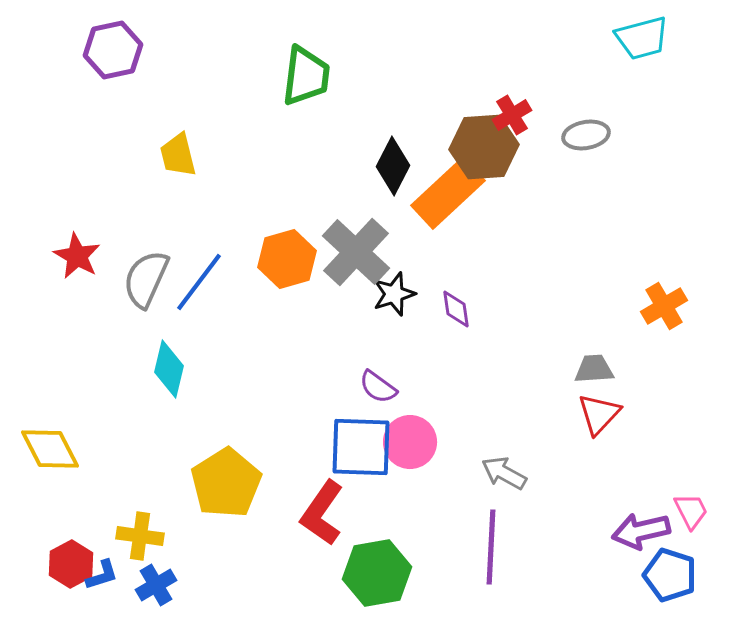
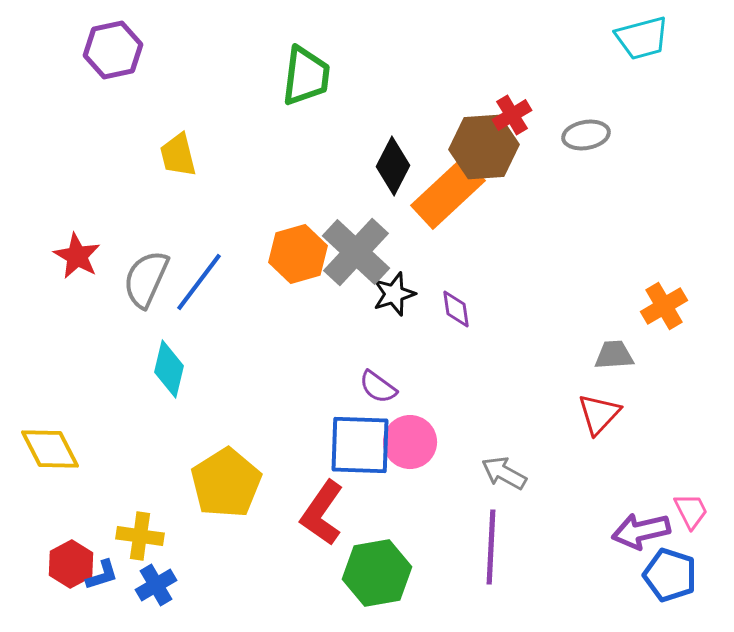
orange hexagon: moved 11 px right, 5 px up
gray trapezoid: moved 20 px right, 14 px up
blue square: moved 1 px left, 2 px up
